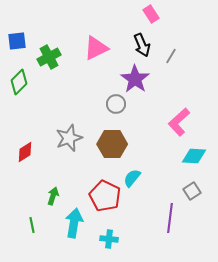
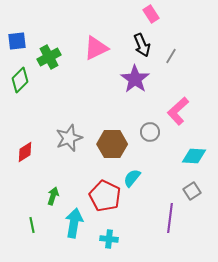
green diamond: moved 1 px right, 2 px up
gray circle: moved 34 px right, 28 px down
pink L-shape: moved 1 px left, 11 px up
